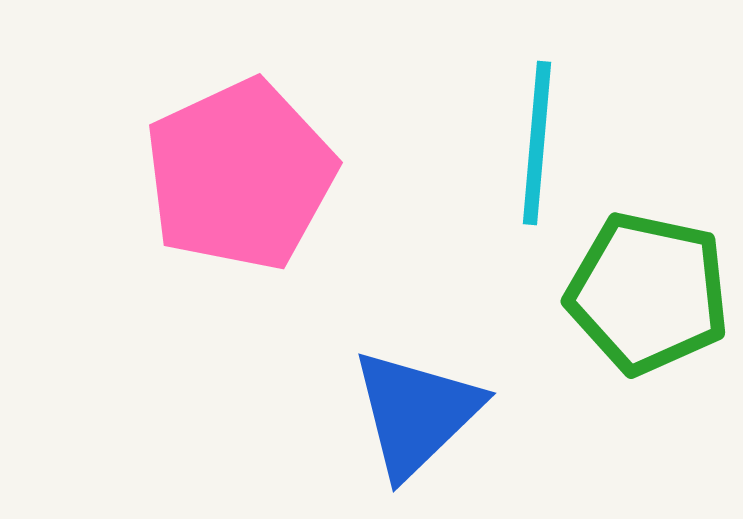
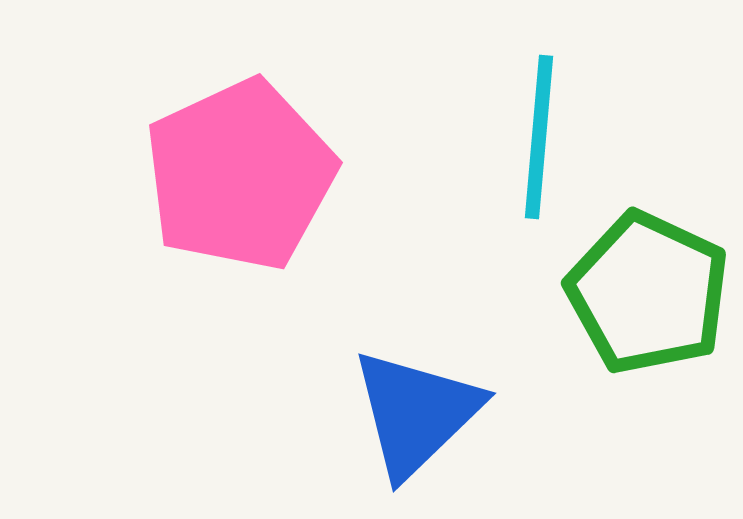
cyan line: moved 2 px right, 6 px up
green pentagon: rotated 13 degrees clockwise
